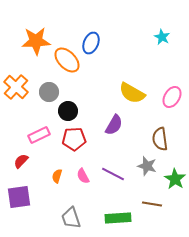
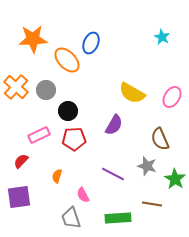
orange star: moved 3 px left, 2 px up
gray circle: moved 3 px left, 2 px up
brown semicircle: rotated 15 degrees counterclockwise
pink semicircle: moved 19 px down
